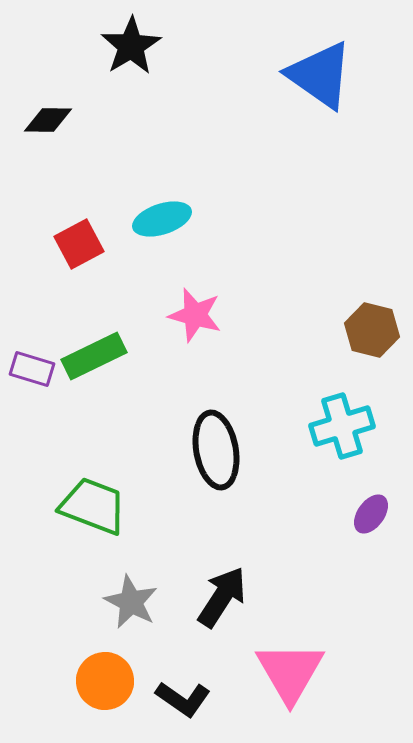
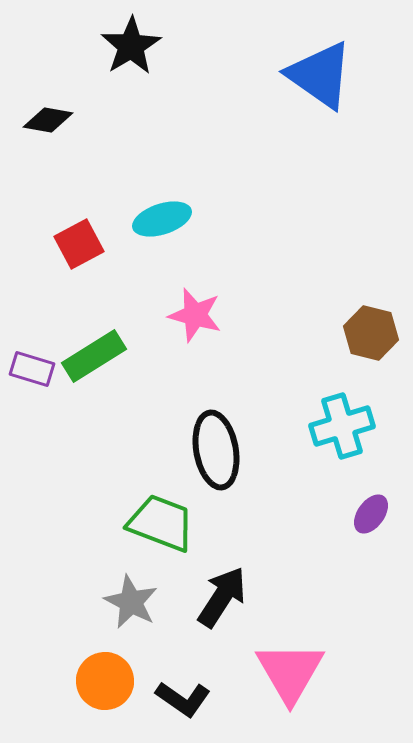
black diamond: rotated 9 degrees clockwise
brown hexagon: moved 1 px left, 3 px down
green rectangle: rotated 6 degrees counterclockwise
green trapezoid: moved 68 px right, 17 px down
